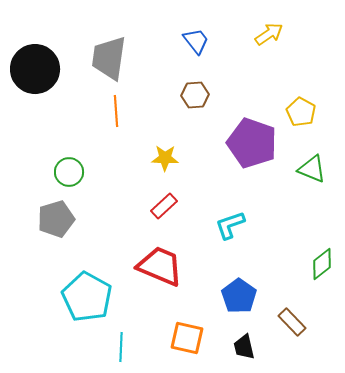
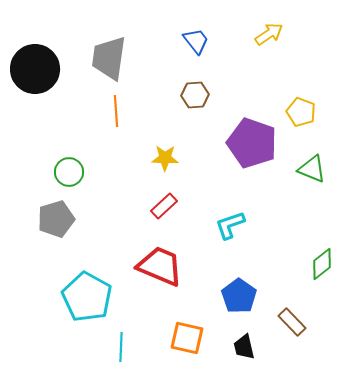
yellow pentagon: rotated 8 degrees counterclockwise
